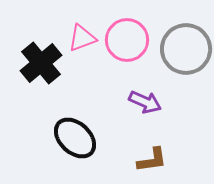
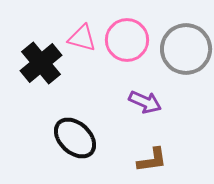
pink triangle: rotated 36 degrees clockwise
